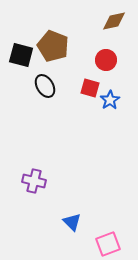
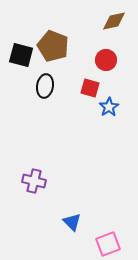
black ellipse: rotated 40 degrees clockwise
blue star: moved 1 px left, 7 px down
